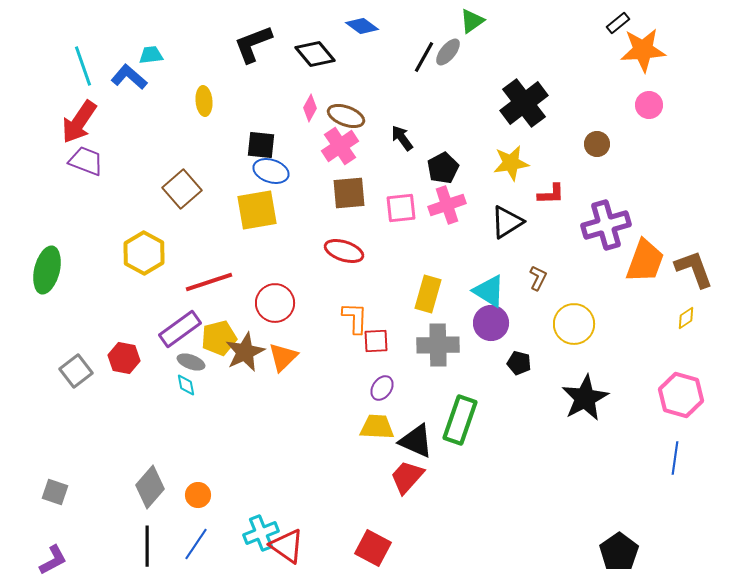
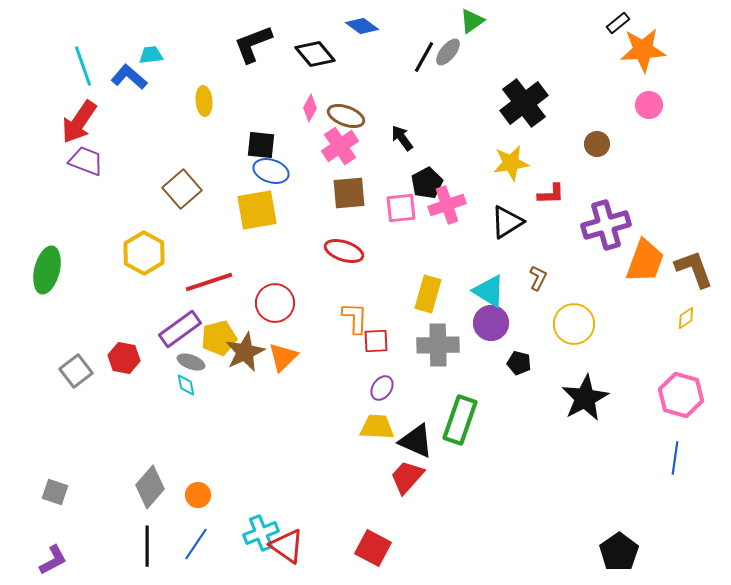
black pentagon at (443, 168): moved 16 px left, 15 px down
